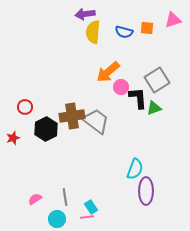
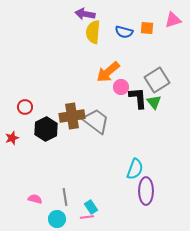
purple arrow: rotated 18 degrees clockwise
green triangle: moved 6 px up; rotated 49 degrees counterclockwise
red star: moved 1 px left
pink semicircle: rotated 48 degrees clockwise
